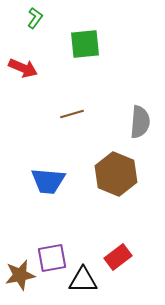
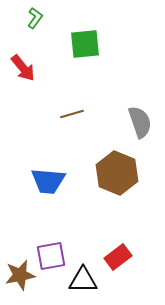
red arrow: rotated 28 degrees clockwise
gray semicircle: rotated 24 degrees counterclockwise
brown hexagon: moved 1 px right, 1 px up
purple square: moved 1 px left, 2 px up
